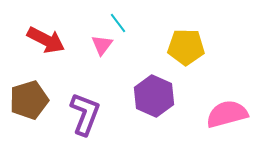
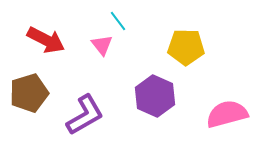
cyan line: moved 2 px up
pink triangle: rotated 15 degrees counterclockwise
purple hexagon: moved 1 px right
brown pentagon: moved 7 px up
purple L-shape: moved 1 px down; rotated 39 degrees clockwise
